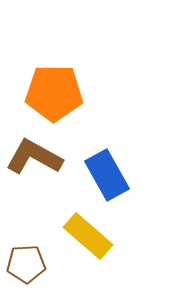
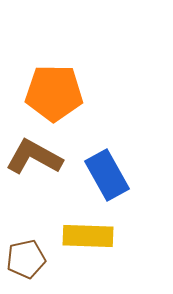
yellow rectangle: rotated 39 degrees counterclockwise
brown pentagon: moved 5 px up; rotated 9 degrees counterclockwise
